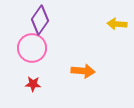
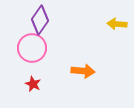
red star: rotated 21 degrees clockwise
